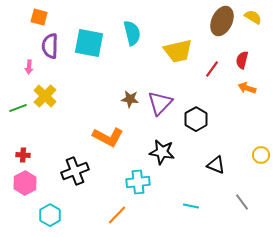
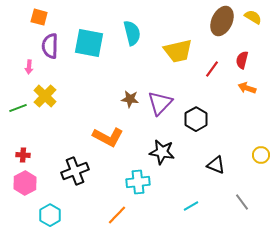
cyan line: rotated 42 degrees counterclockwise
